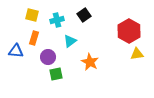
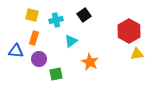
cyan cross: moved 1 px left
cyan triangle: moved 1 px right
purple circle: moved 9 px left, 2 px down
